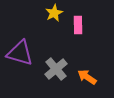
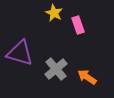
yellow star: rotated 18 degrees counterclockwise
pink rectangle: rotated 18 degrees counterclockwise
